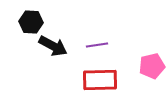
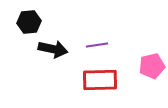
black hexagon: moved 2 px left; rotated 10 degrees counterclockwise
black arrow: moved 3 px down; rotated 16 degrees counterclockwise
